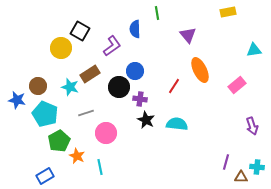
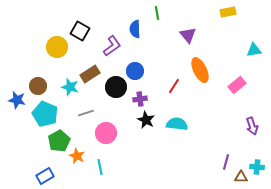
yellow circle: moved 4 px left, 1 px up
black circle: moved 3 px left
purple cross: rotated 16 degrees counterclockwise
